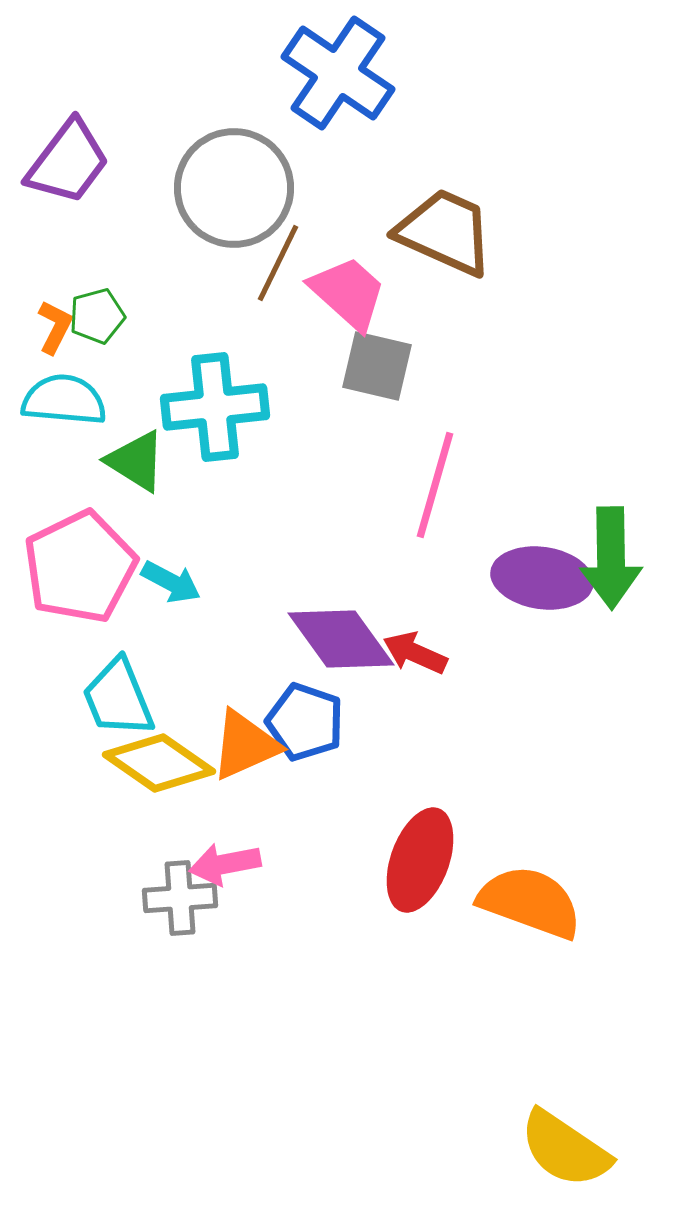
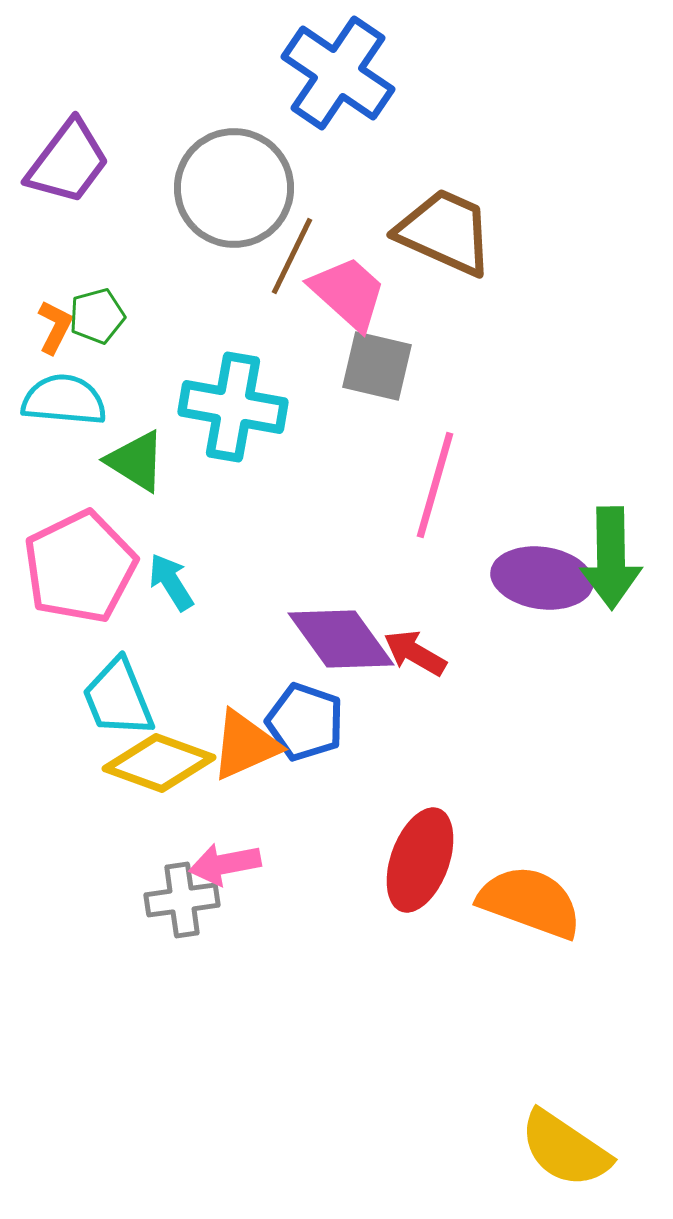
brown line: moved 14 px right, 7 px up
cyan cross: moved 18 px right; rotated 16 degrees clockwise
cyan arrow: rotated 150 degrees counterclockwise
red arrow: rotated 6 degrees clockwise
yellow diamond: rotated 15 degrees counterclockwise
gray cross: moved 2 px right, 2 px down; rotated 4 degrees counterclockwise
